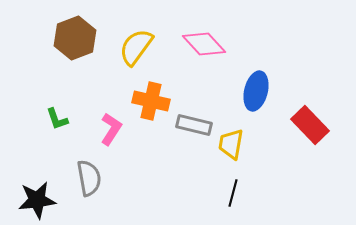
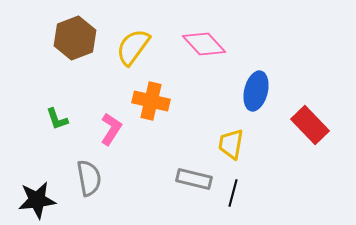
yellow semicircle: moved 3 px left
gray rectangle: moved 54 px down
